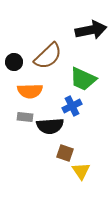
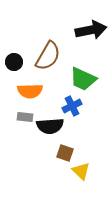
brown semicircle: rotated 16 degrees counterclockwise
yellow triangle: rotated 12 degrees counterclockwise
